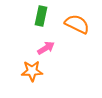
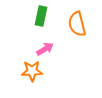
orange semicircle: rotated 130 degrees counterclockwise
pink arrow: moved 1 px left, 1 px down
